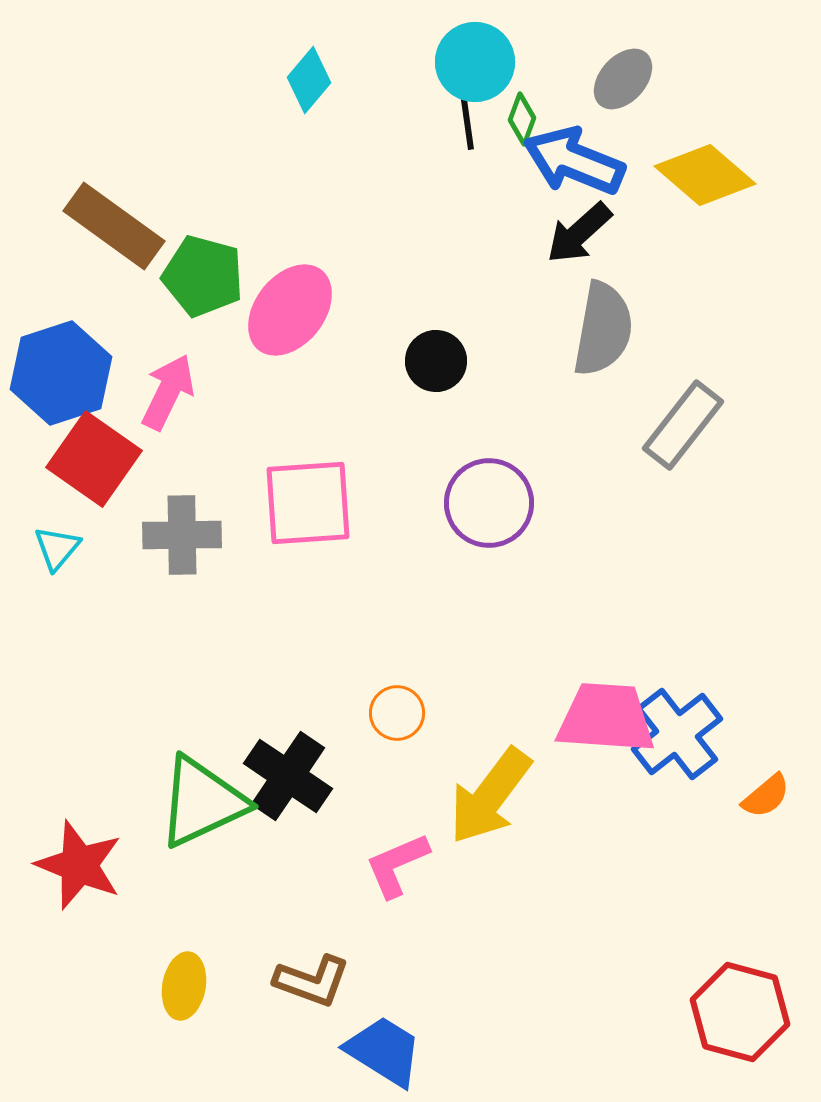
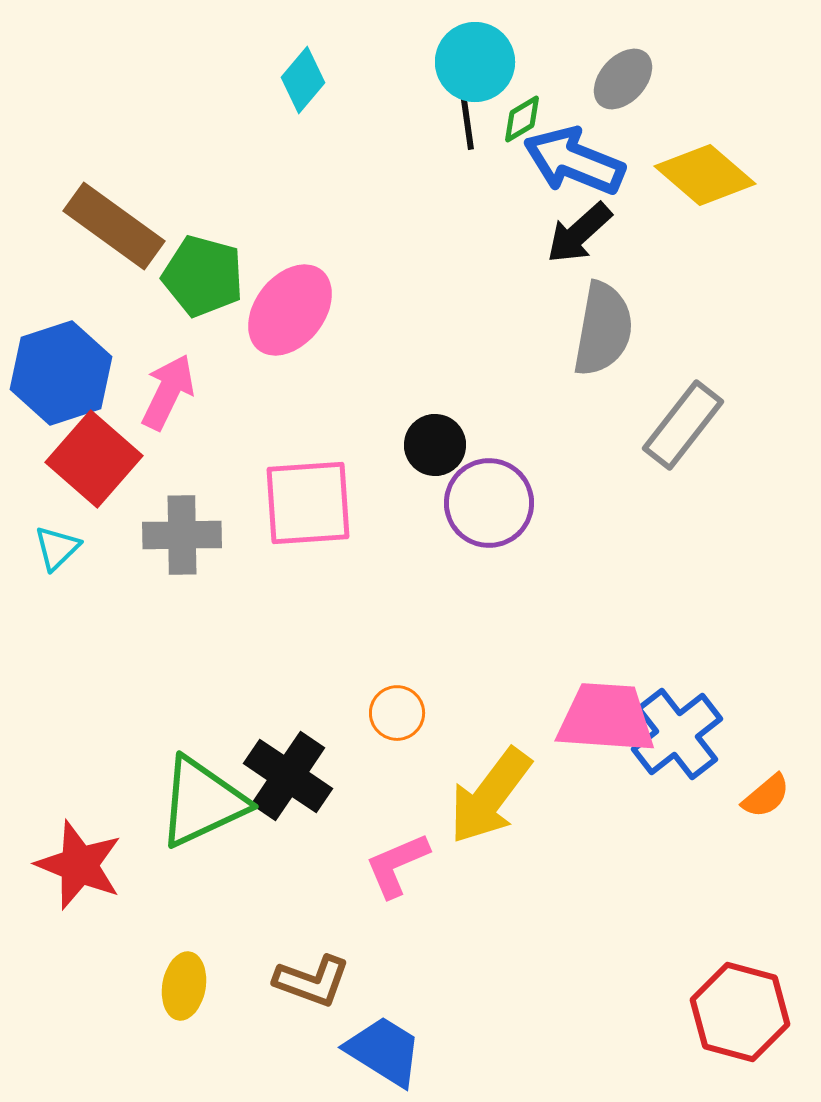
cyan diamond: moved 6 px left
green diamond: rotated 39 degrees clockwise
black circle: moved 1 px left, 84 px down
red square: rotated 6 degrees clockwise
cyan triangle: rotated 6 degrees clockwise
